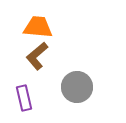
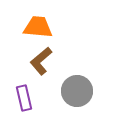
brown L-shape: moved 4 px right, 5 px down
gray circle: moved 4 px down
